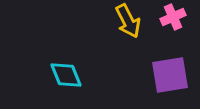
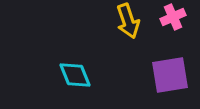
yellow arrow: rotated 8 degrees clockwise
cyan diamond: moved 9 px right
